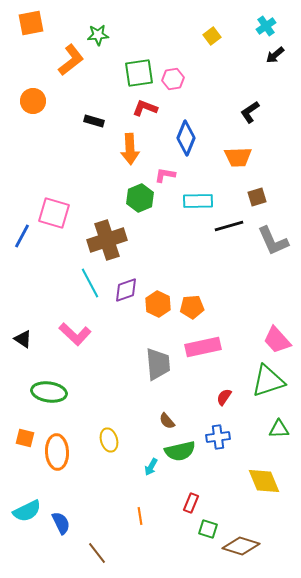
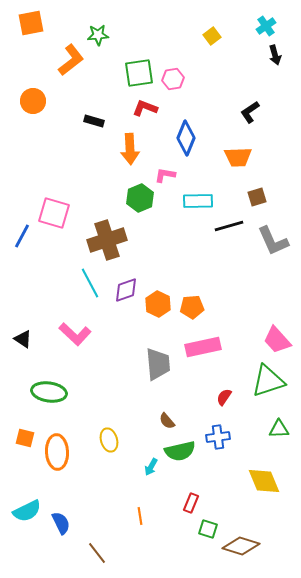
black arrow at (275, 55): rotated 66 degrees counterclockwise
